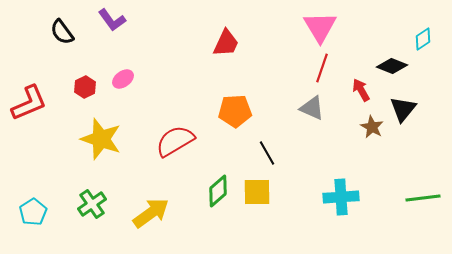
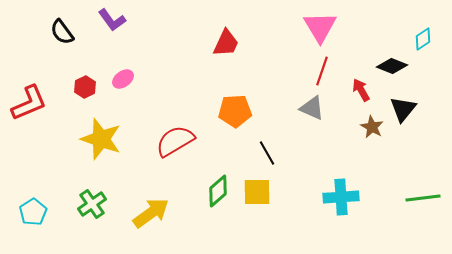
red line: moved 3 px down
